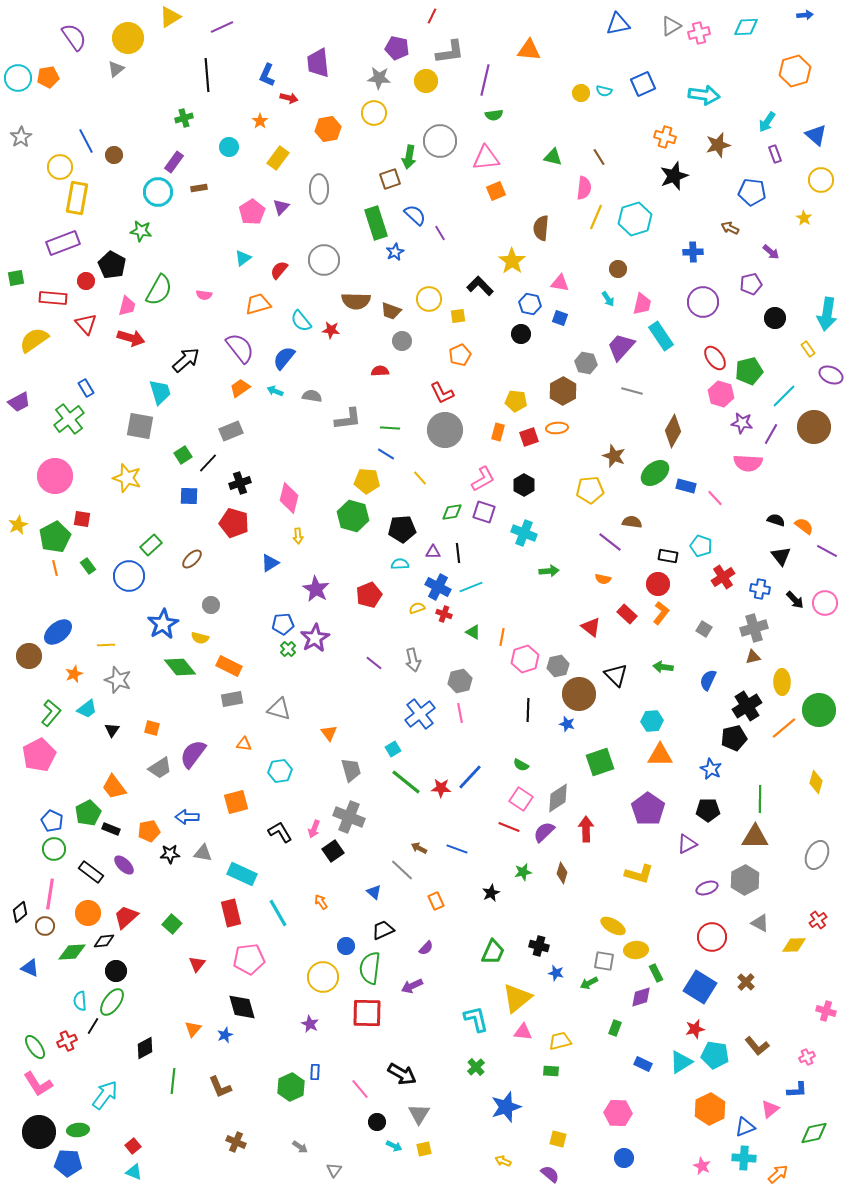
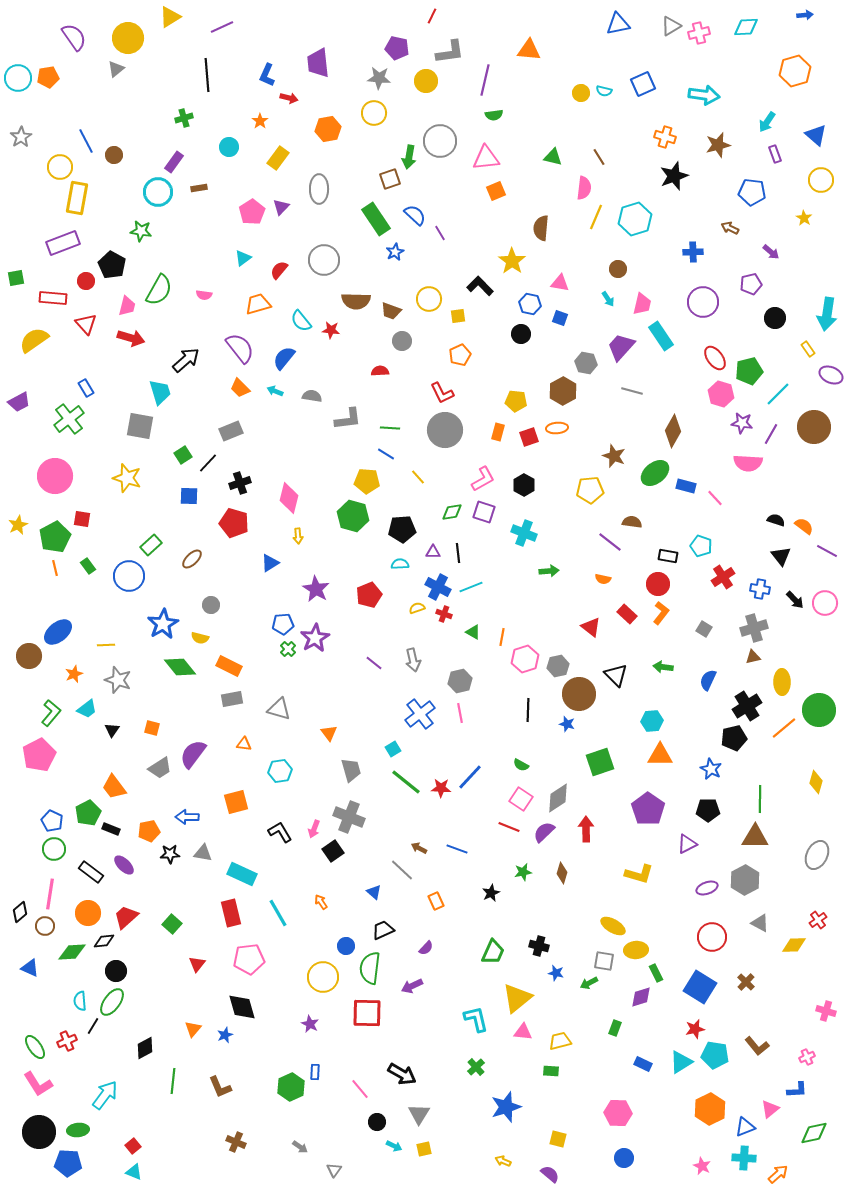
green rectangle at (376, 223): moved 4 px up; rotated 16 degrees counterclockwise
orange trapezoid at (240, 388): rotated 100 degrees counterclockwise
cyan line at (784, 396): moved 6 px left, 2 px up
yellow line at (420, 478): moved 2 px left, 1 px up
